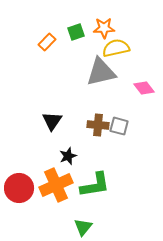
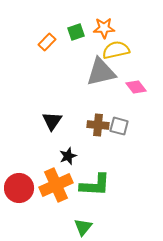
yellow semicircle: moved 2 px down
pink diamond: moved 8 px left, 1 px up
green L-shape: rotated 12 degrees clockwise
